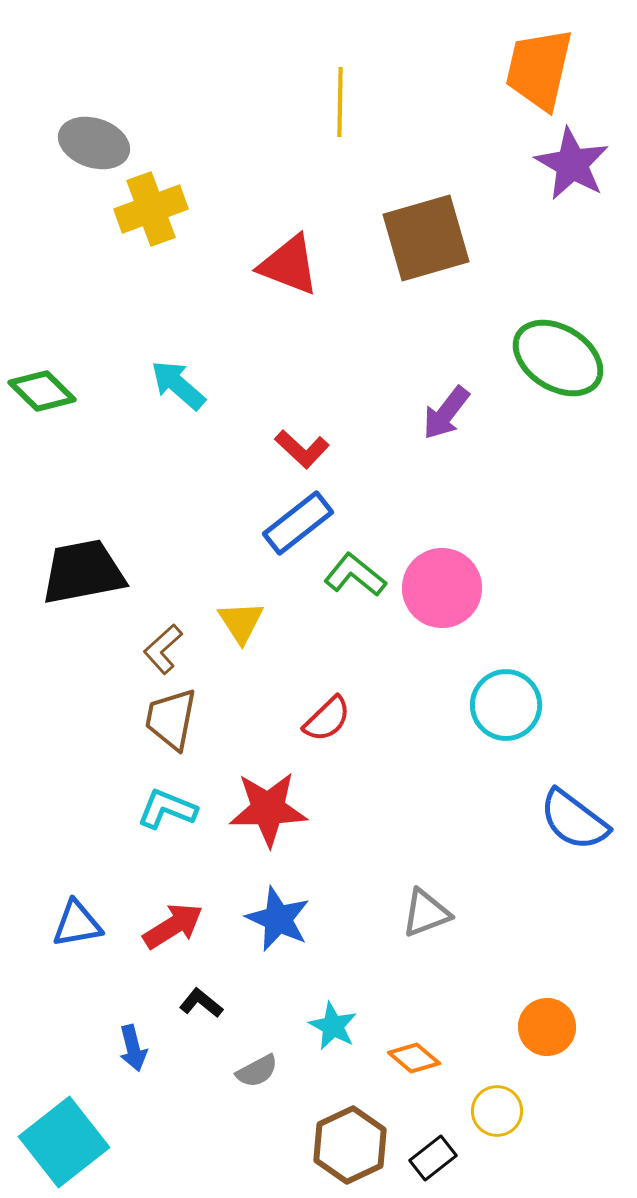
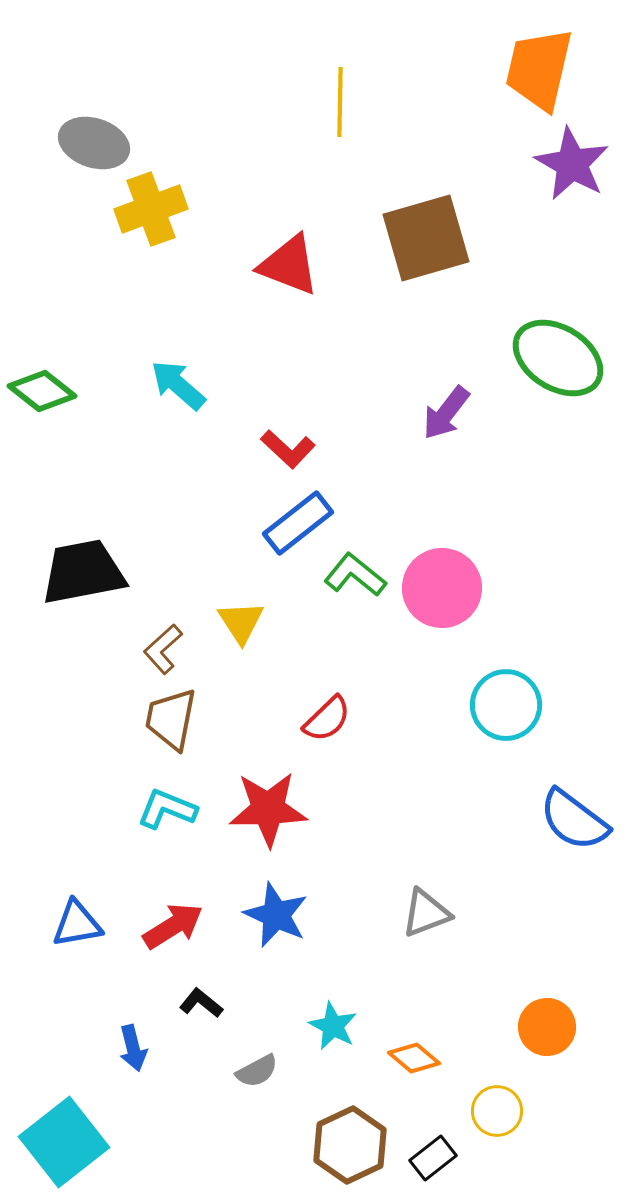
green diamond: rotated 6 degrees counterclockwise
red L-shape: moved 14 px left
blue star: moved 2 px left, 4 px up
